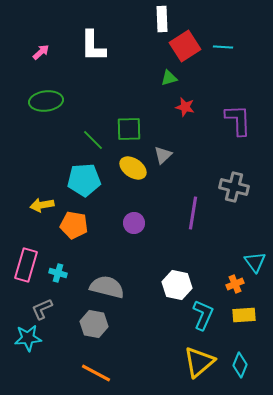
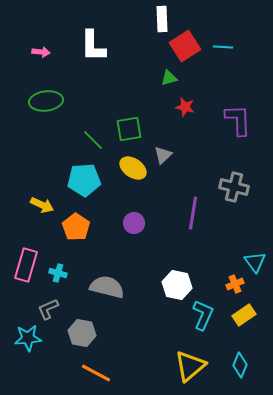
pink arrow: rotated 48 degrees clockwise
green square: rotated 8 degrees counterclockwise
yellow arrow: rotated 145 degrees counterclockwise
orange pentagon: moved 2 px right, 2 px down; rotated 24 degrees clockwise
gray L-shape: moved 6 px right
yellow rectangle: rotated 30 degrees counterclockwise
gray hexagon: moved 12 px left, 9 px down
yellow triangle: moved 9 px left, 4 px down
